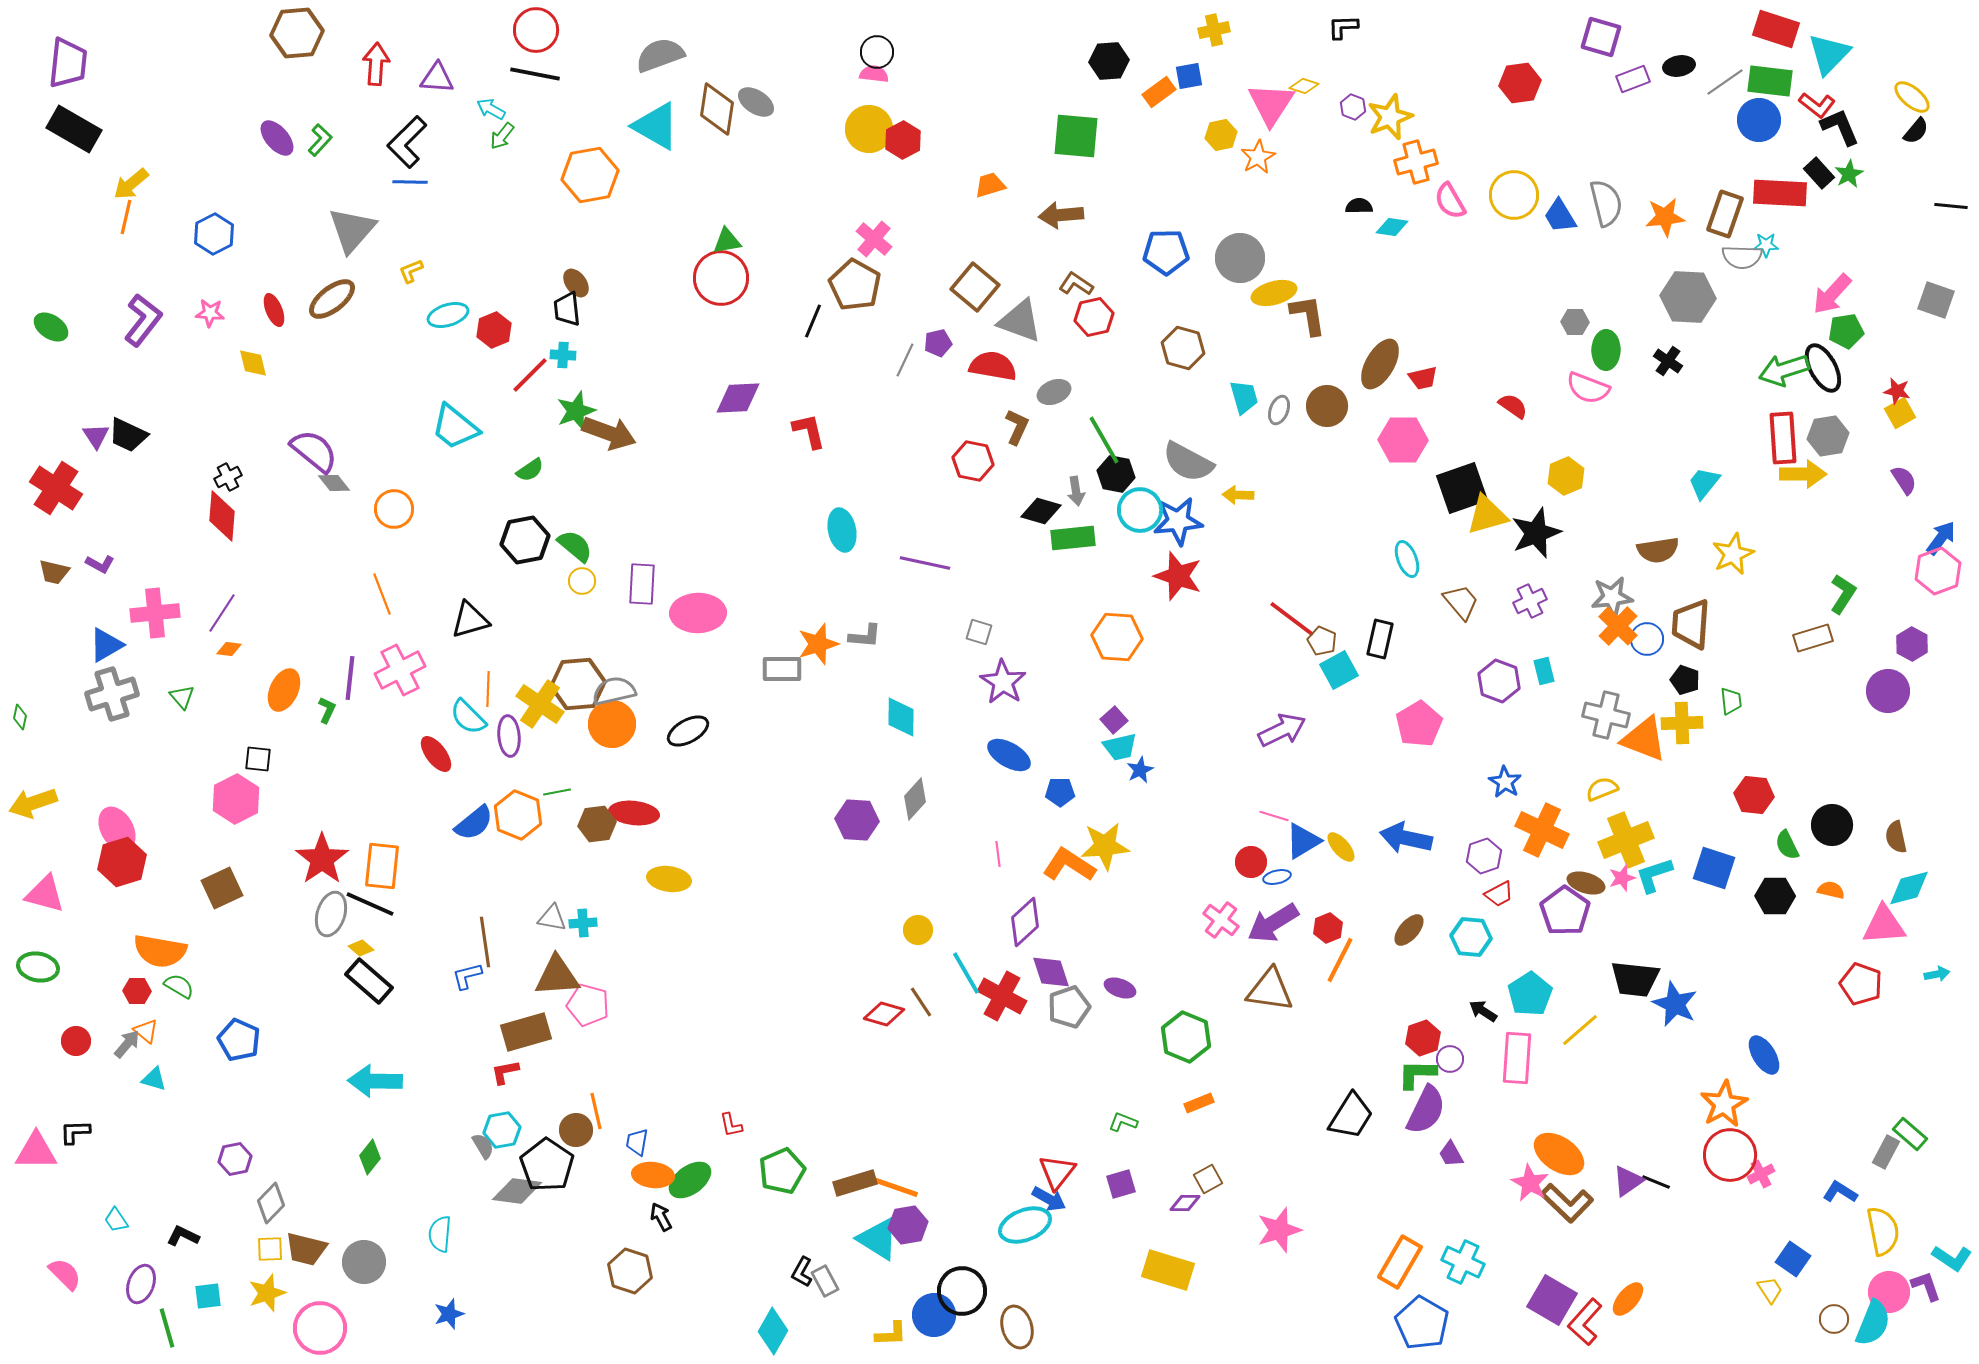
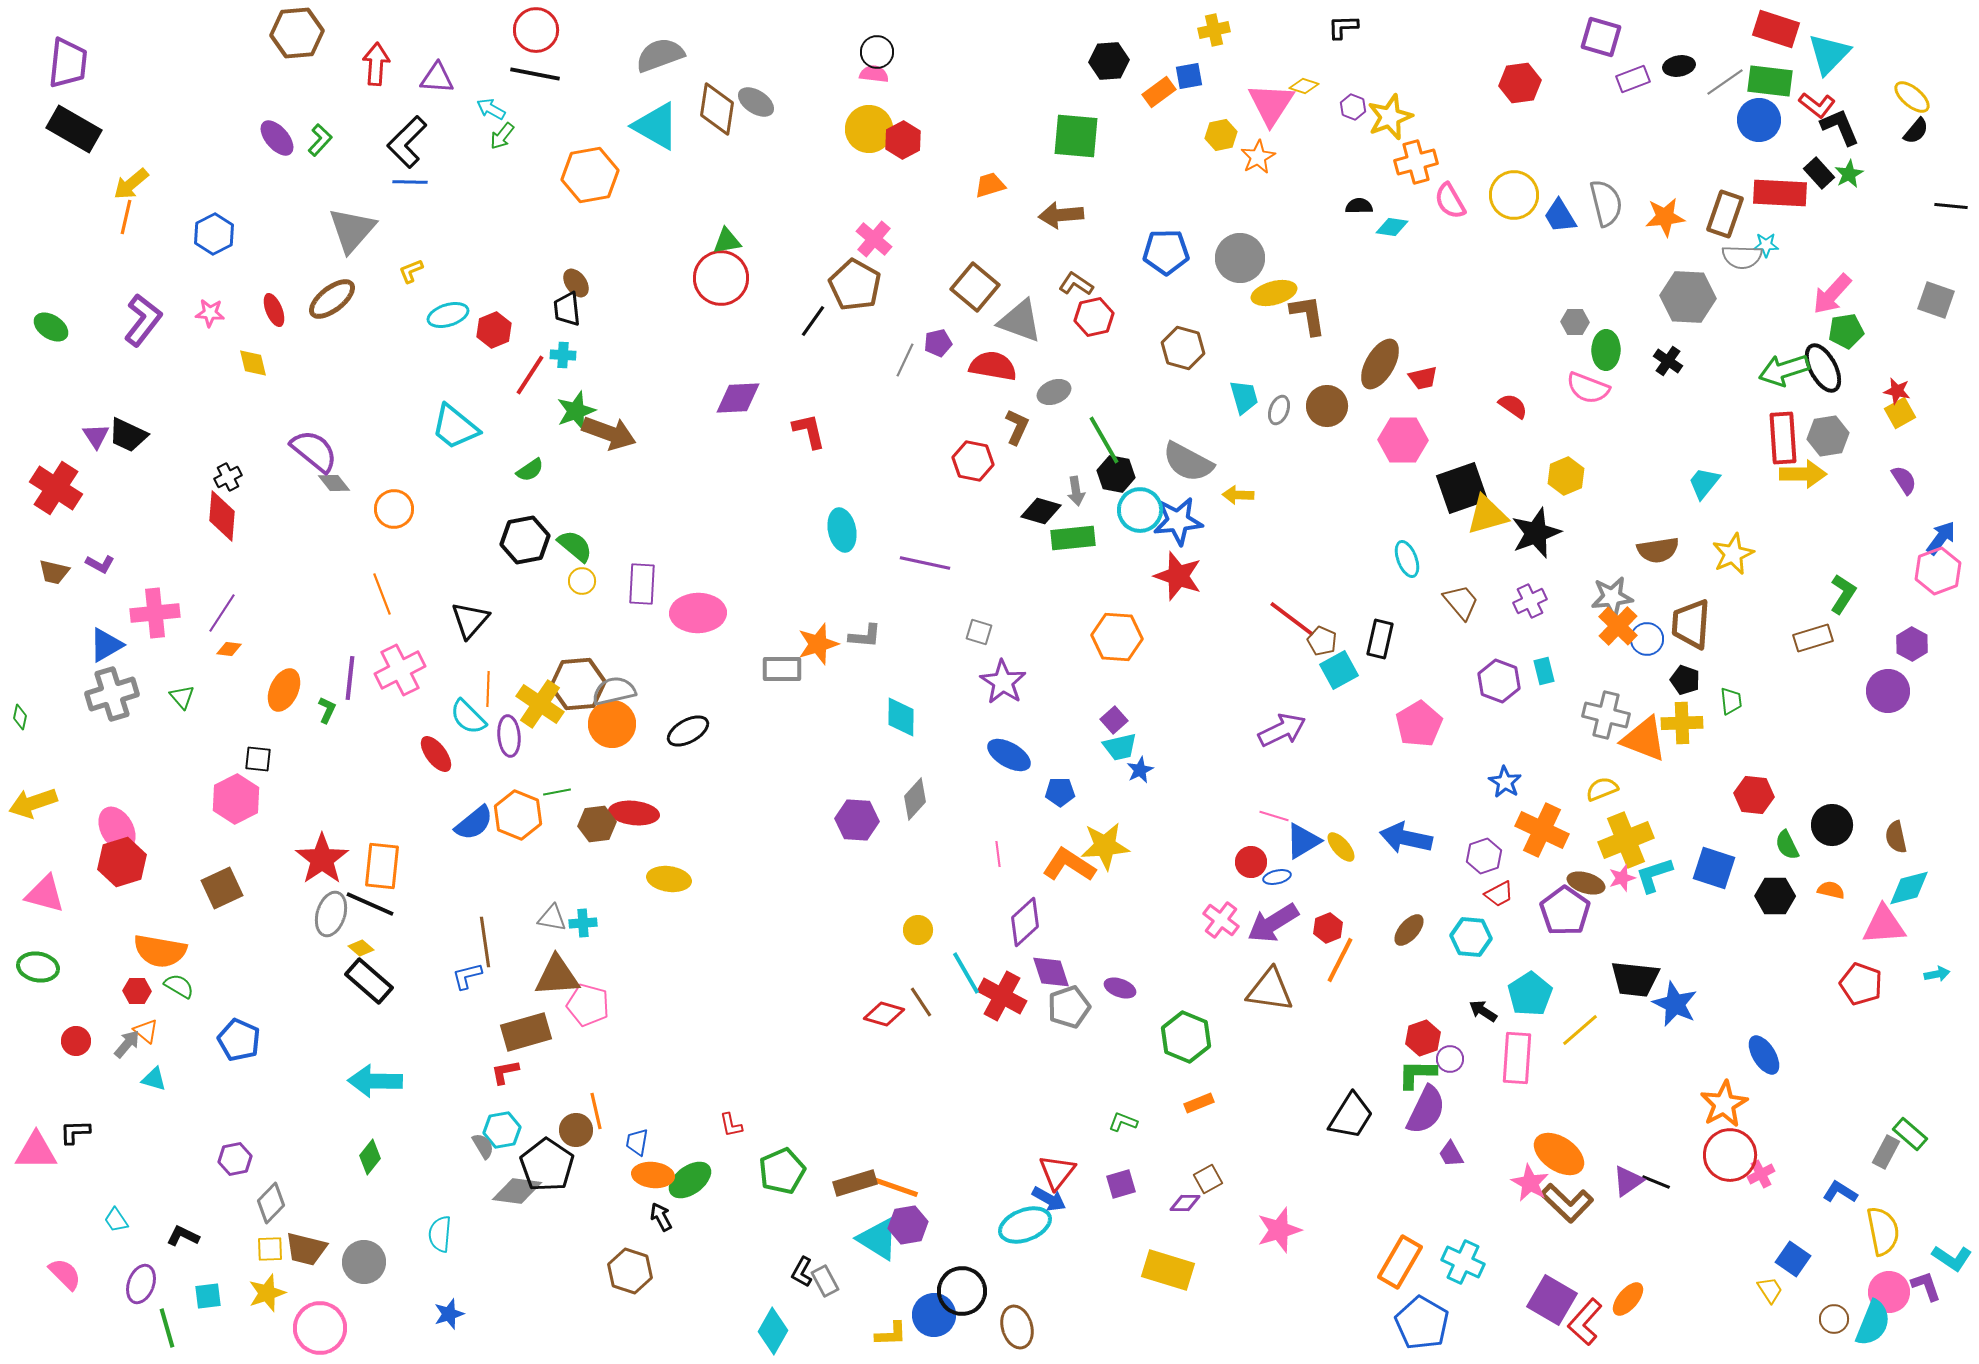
black line at (813, 321): rotated 12 degrees clockwise
red line at (530, 375): rotated 12 degrees counterclockwise
black triangle at (470, 620): rotated 33 degrees counterclockwise
